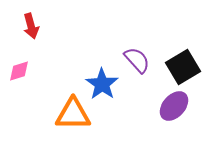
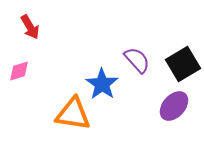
red arrow: moved 1 px left, 1 px down; rotated 15 degrees counterclockwise
black square: moved 3 px up
orange triangle: rotated 9 degrees clockwise
